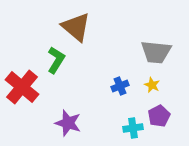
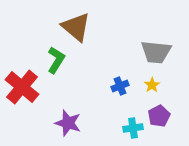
yellow star: rotated 14 degrees clockwise
